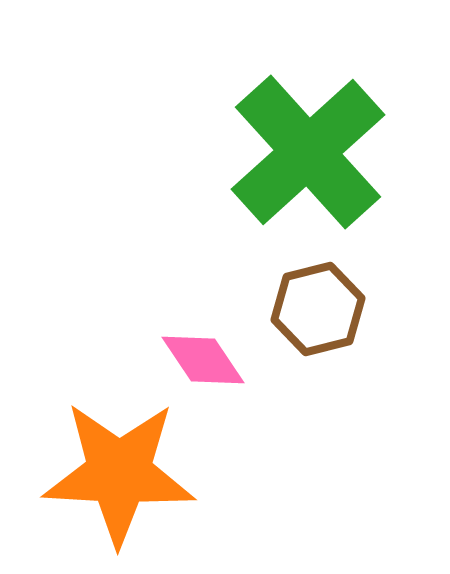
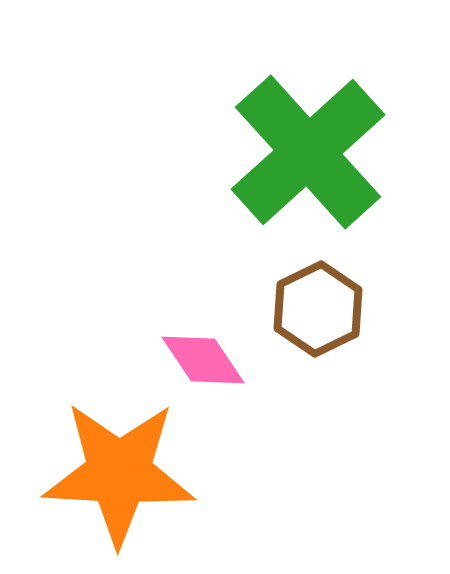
brown hexagon: rotated 12 degrees counterclockwise
